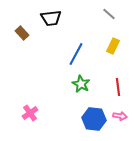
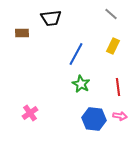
gray line: moved 2 px right
brown rectangle: rotated 48 degrees counterclockwise
